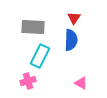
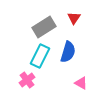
gray rectangle: moved 11 px right; rotated 35 degrees counterclockwise
blue semicircle: moved 3 px left, 12 px down; rotated 15 degrees clockwise
pink cross: moved 1 px left, 1 px up; rotated 21 degrees counterclockwise
